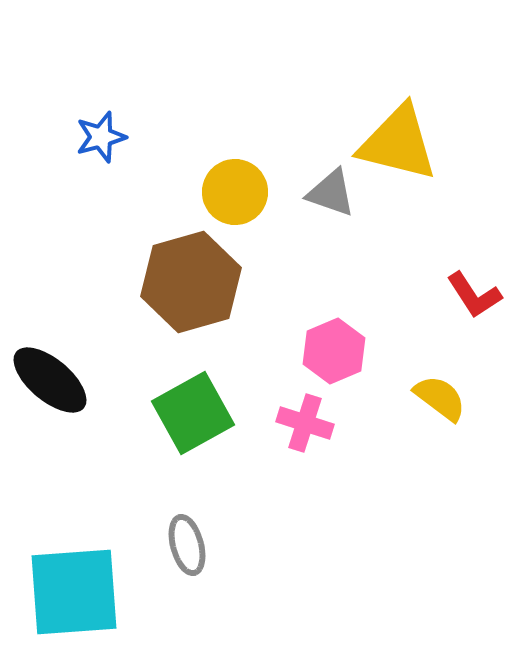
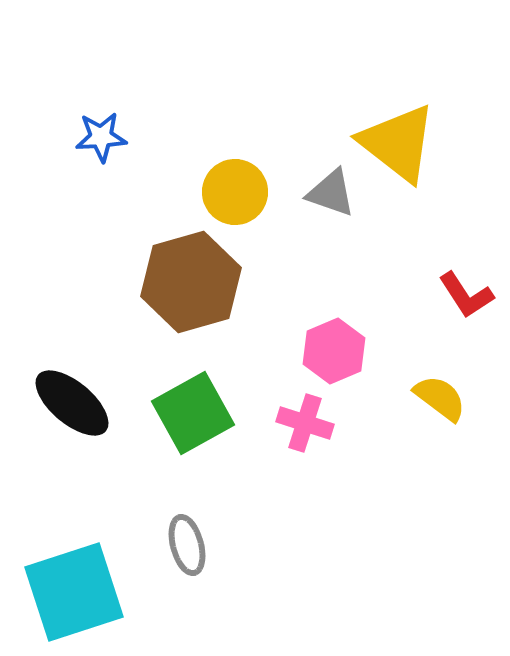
blue star: rotated 12 degrees clockwise
yellow triangle: rotated 24 degrees clockwise
red L-shape: moved 8 px left
black ellipse: moved 22 px right, 23 px down
cyan square: rotated 14 degrees counterclockwise
